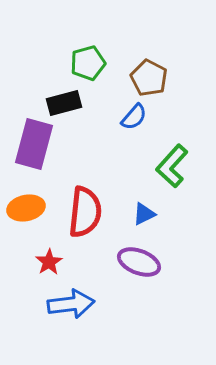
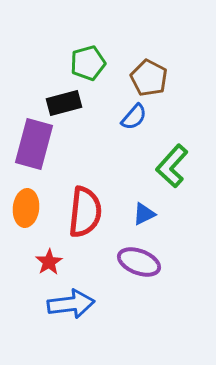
orange ellipse: rotated 72 degrees counterclockwise
